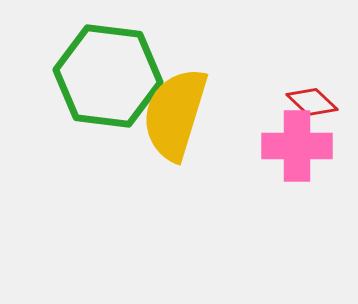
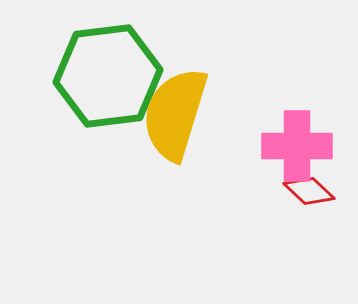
green hexagon: rotated 14 degrees counterclockwise
red diamond: moved 3 px left, 89 px down
